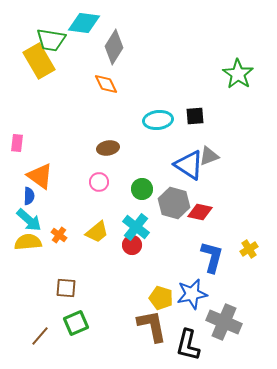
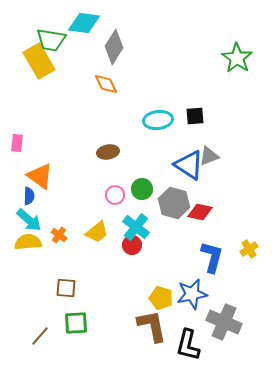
green star: moved 1 px left, 16 px up
brown ellipse: moved 4 px down
pink circle: moved 16 px right, 13 px down
green square: rotated 20 degrees clockwise
